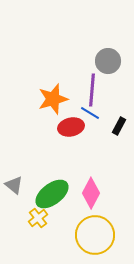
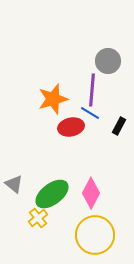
gray triangle: moved 1 px up
